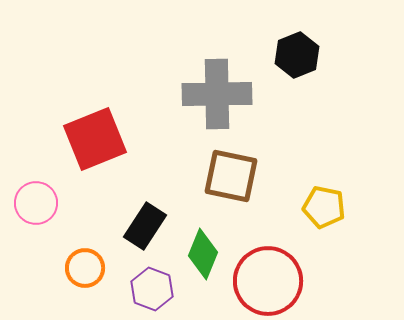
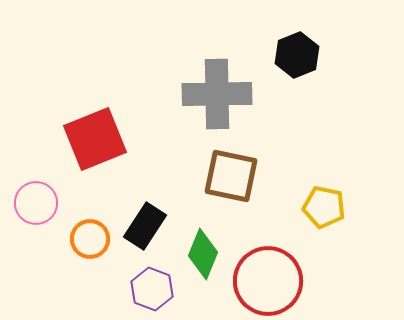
orange circle: moved 5 px right, 29 px up
